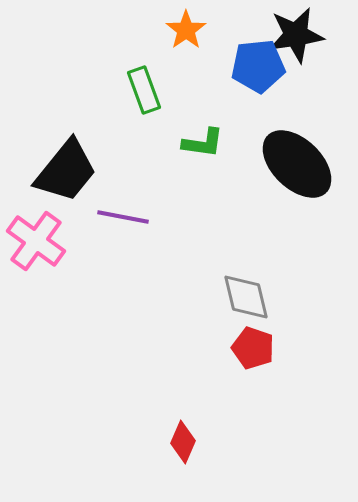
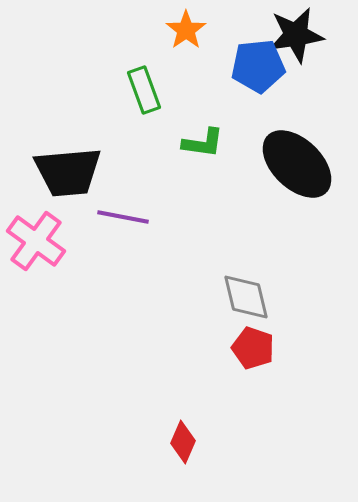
black trapezoid: moved 2 px right, 1 px down; rotated 46 degrees clockwise
